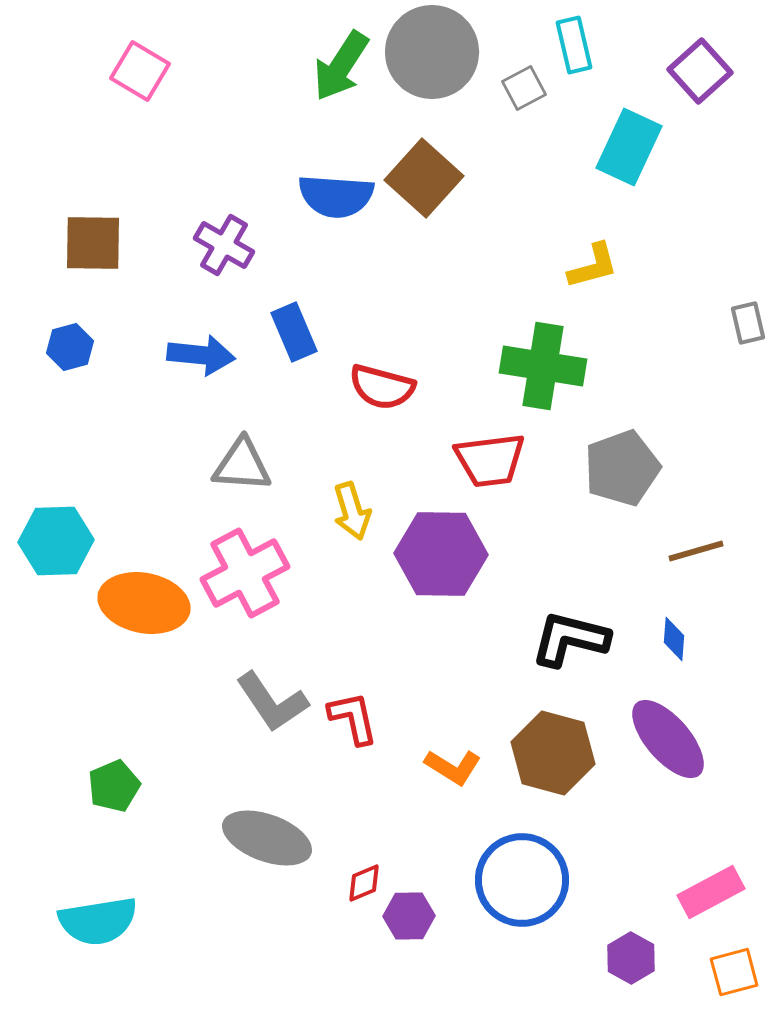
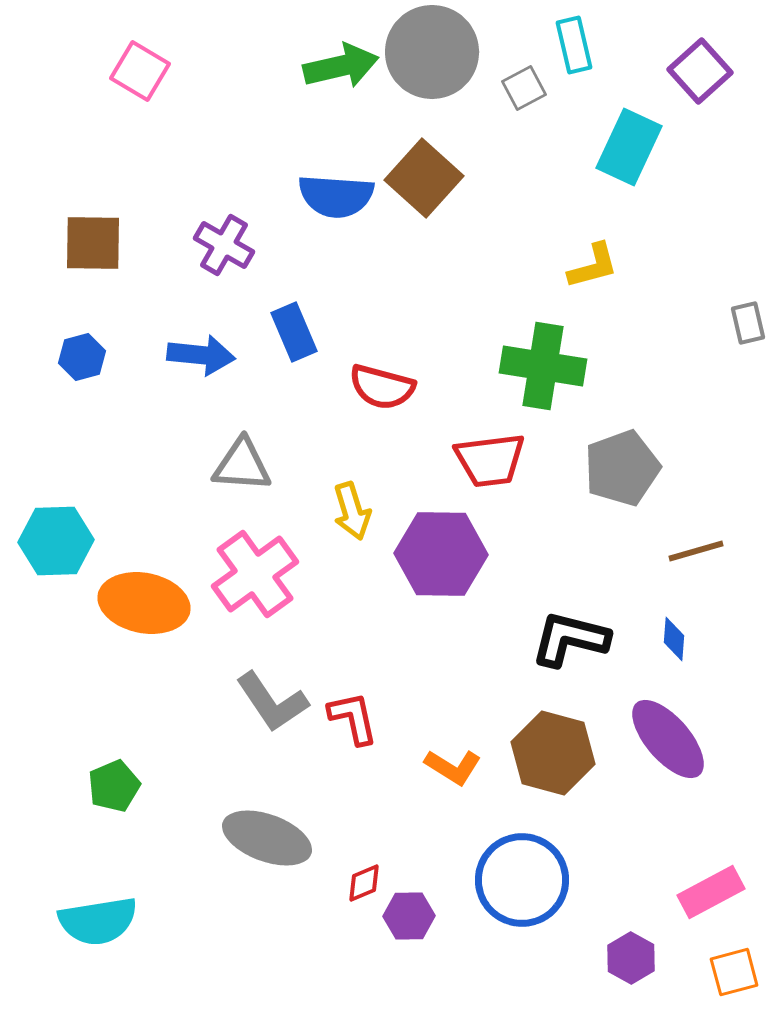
green arrow at (341, 66): rotated 136 degrees counterclockwise
blue hexagon at (70, 347): moved 12 px right, 10 px down
pink cross at (245, 573): moved 10 px right, 1 px down; rotated 8 degrees counterclockwise
